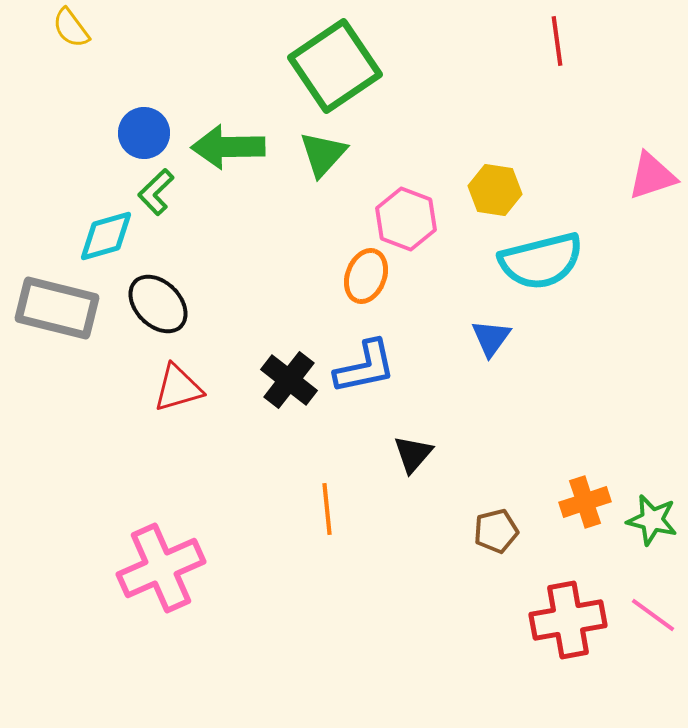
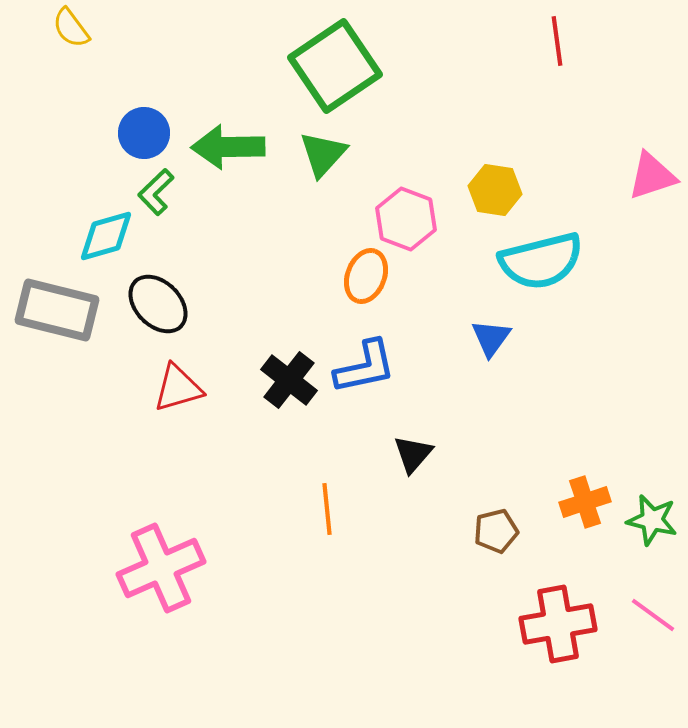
gray rectangle: moved 2 px down
red cross: moved 10 px left, 4 px down
